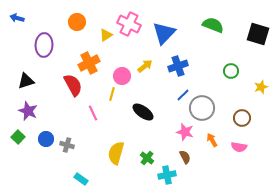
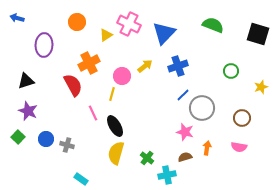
black ellipse: moved 28 px left, 14 px down; rotated 25 degrees clockwise
orange arrow: moved 5 px left, 8 px down; rotated 40 degrees clockwise
brown semicircle: rotated 80 degrees counterclockwise
